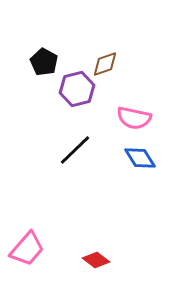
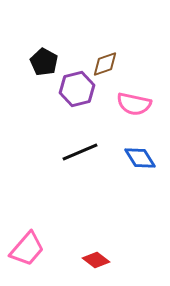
pink semicircle: moved 14 px up
black line: moved 5 px right, 2 px down; rotated 21 degrees clockwise
